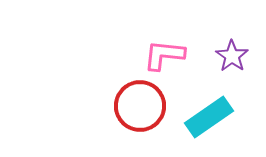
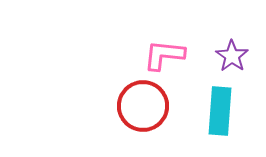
red circle: moved 3 px right
cyan rectangle: moved 11 px right, 6 px up; rotated 51 degrees counterclockwise
